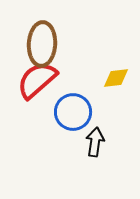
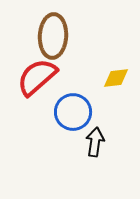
brown ellipse: moved 11 px right, 8 px up
red semicircle: moved 3 px up
